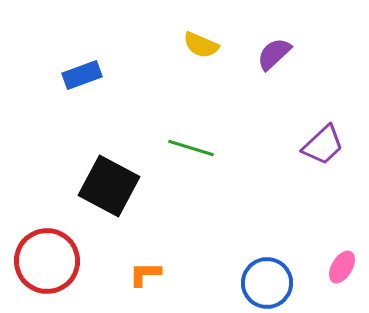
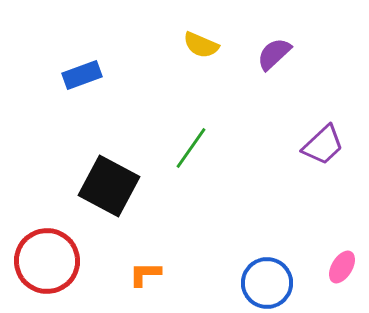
green line: rotated 72 degrees counterclockwise
